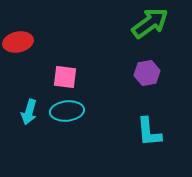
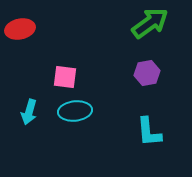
red ellipse: moved 2 px right, 13 px up
cyan ellipse: moved 8 px right
